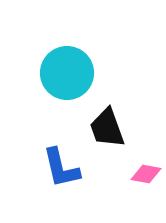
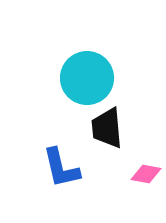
cyan circle: moved 20 px right, 5 px down
black trapezoid: rotated 15 degrees clockwise
